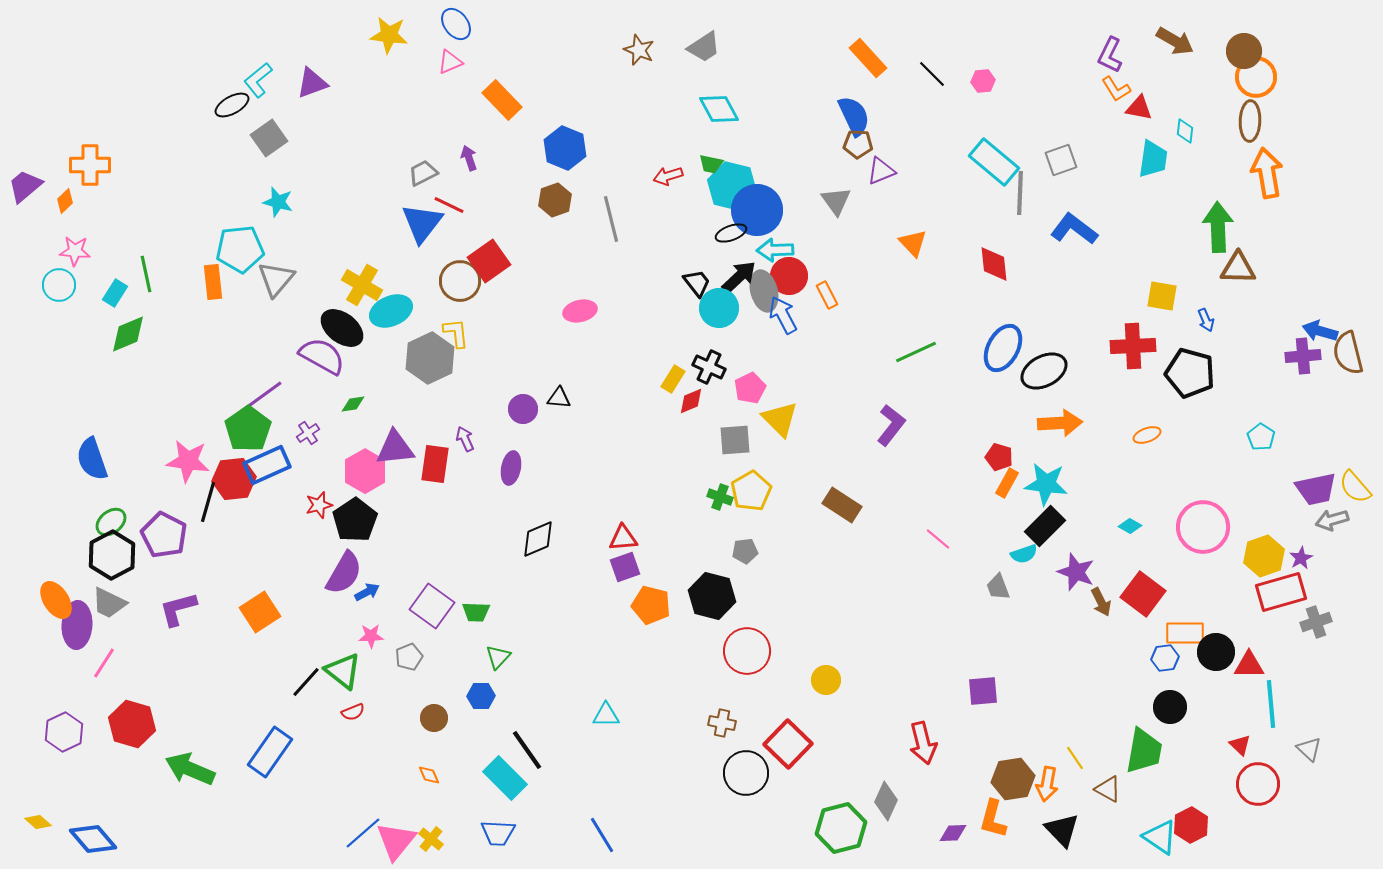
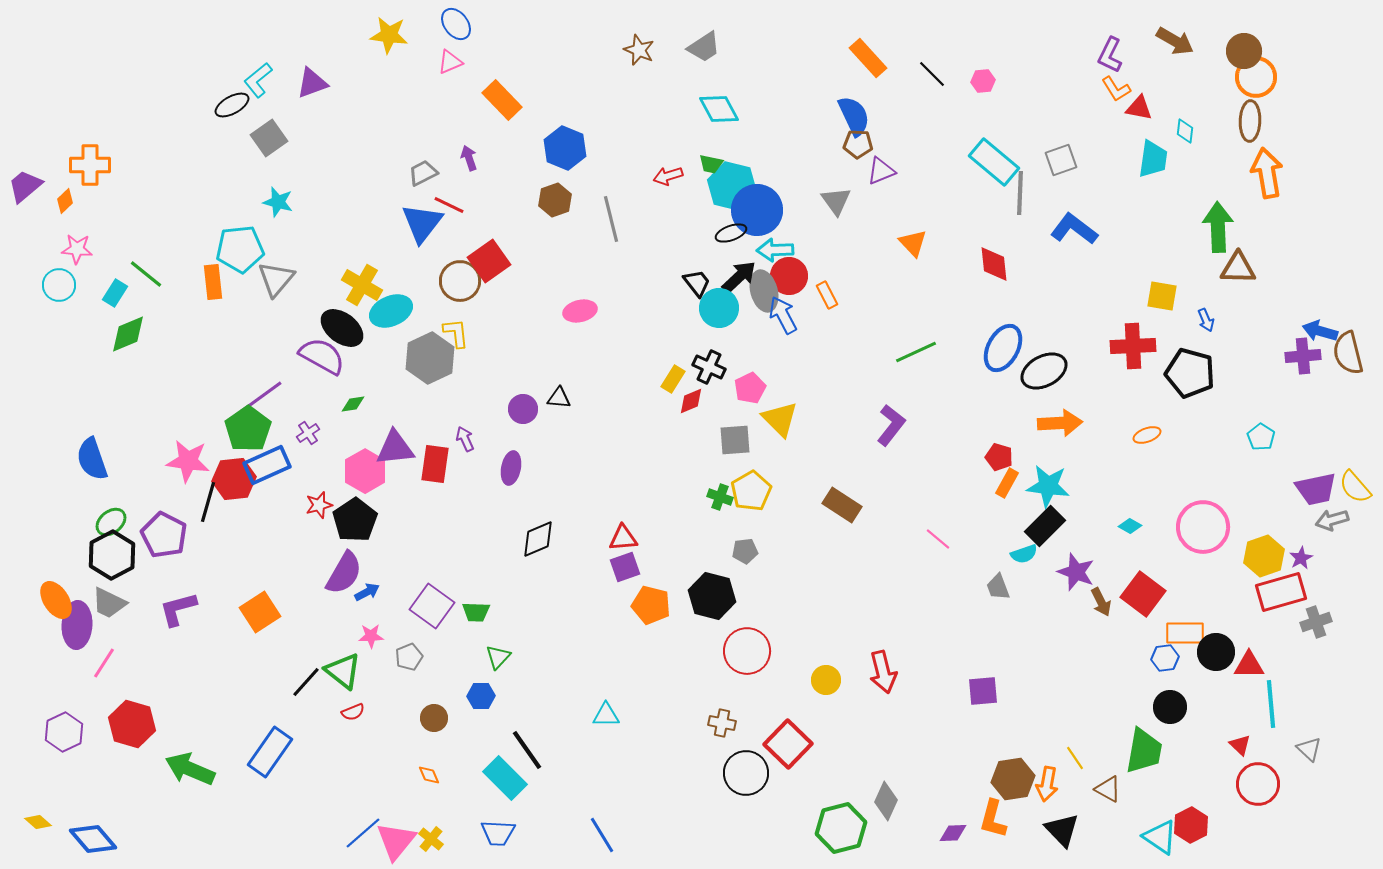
pink star at (75, 251): moved 2 px right, 2 px up
green line at (146, 274): rotated 39 degrees counterclockwise
cyan star at (1046, 484): moved 2 px right, 2 px down
red arrow at (923, 743): moved 40 px left, 71 px up
